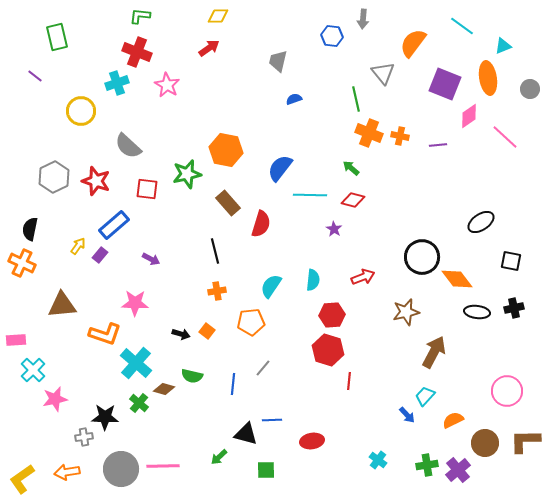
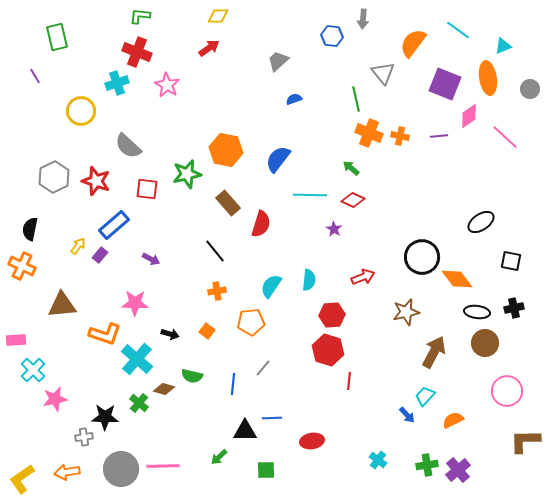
cyan line at (462, 26): moved 4 px left, 4 px down
gray trapezoid at (278, 61): rotated 35 degrees clockwise
purple line at (35, 76): rotated 21 degrees clockwise
purple line at (438, 145): moved 1 px right, 9 px up
blue semicircle at (280, 168): moved 2 px left, 9 px up
red diamond at (353, 200): rotated 10 degrees clockwise
black line at (215, 251): rotated 25 degrees counterclockwise
orange cross at (22, 263): moved 3 px down
cyan semicircle at (313, 280): moved 4 px left
black arrow at (181, 334): moved 11 px left
cyan cross at (136, 363): moved 1 px right, 4 px up
blue line at (272, 420): moved 2 px up
black triangle at (246, 434): moved 1 px left, 3 px up; rotated 15 degrees counterclockwise
brown circle at (485, 443): moved 100 px up
